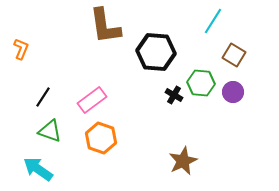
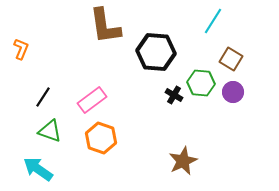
brown square: moved 3 px left, 4 px down
